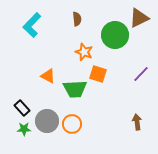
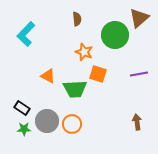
brown triangle: rotated 15 degrees counterclockwise
cyan L-shape: moved 6 px left, 9 px down
purple line: moved 2 px left; rotated 36 degrees clockwise
black rectangle: rotated 14 degrees counterclockwise
